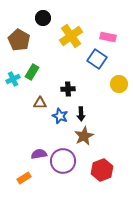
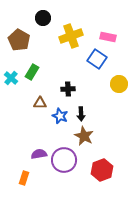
yellow cross: rotated 15 degrees clockwise
cyan cross: moved 2 px left, 1 px up; rotated 24 degrees counterclockwise
brown star: rotated 18 degrees counterclockwise
purple circle: moved 1 px right, 1 px up
orange rectangle: rotated 40 degrees counterclockwise
